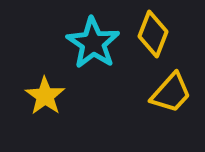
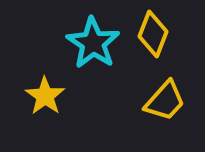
yellow trapezoid: moved 6 px left, 8 px down
